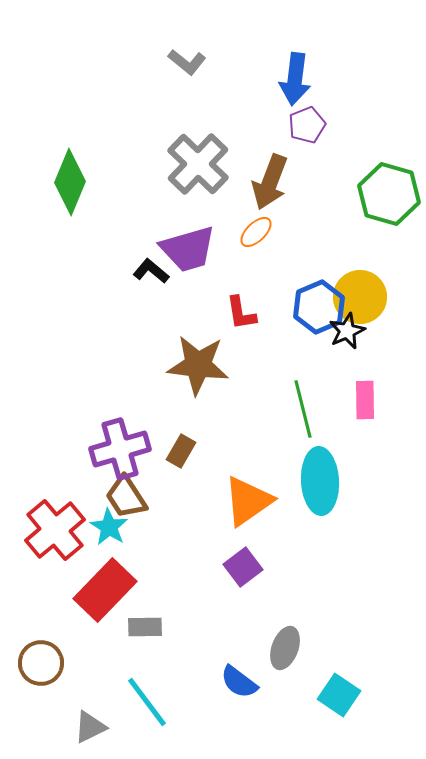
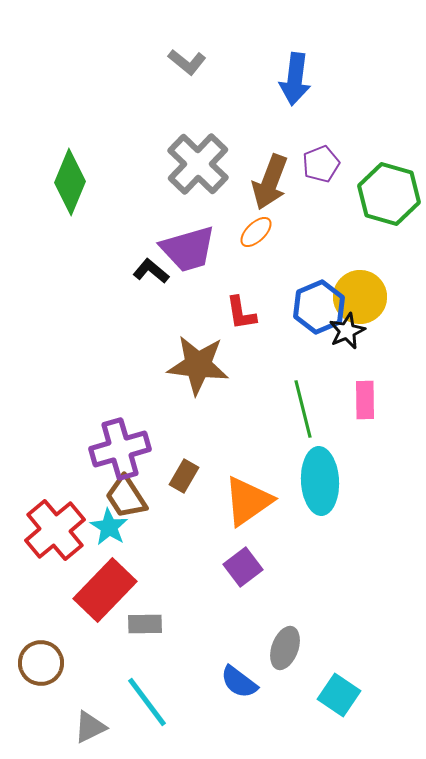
purple pentagon: moved 14 px right, 39 px down
brown rectangle: moved 3 px right, 25 px down
gray rectangle: moved 3 px up
